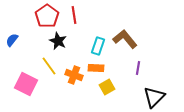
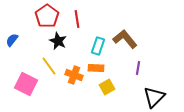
red line: moved 3 px right, 4 px down
